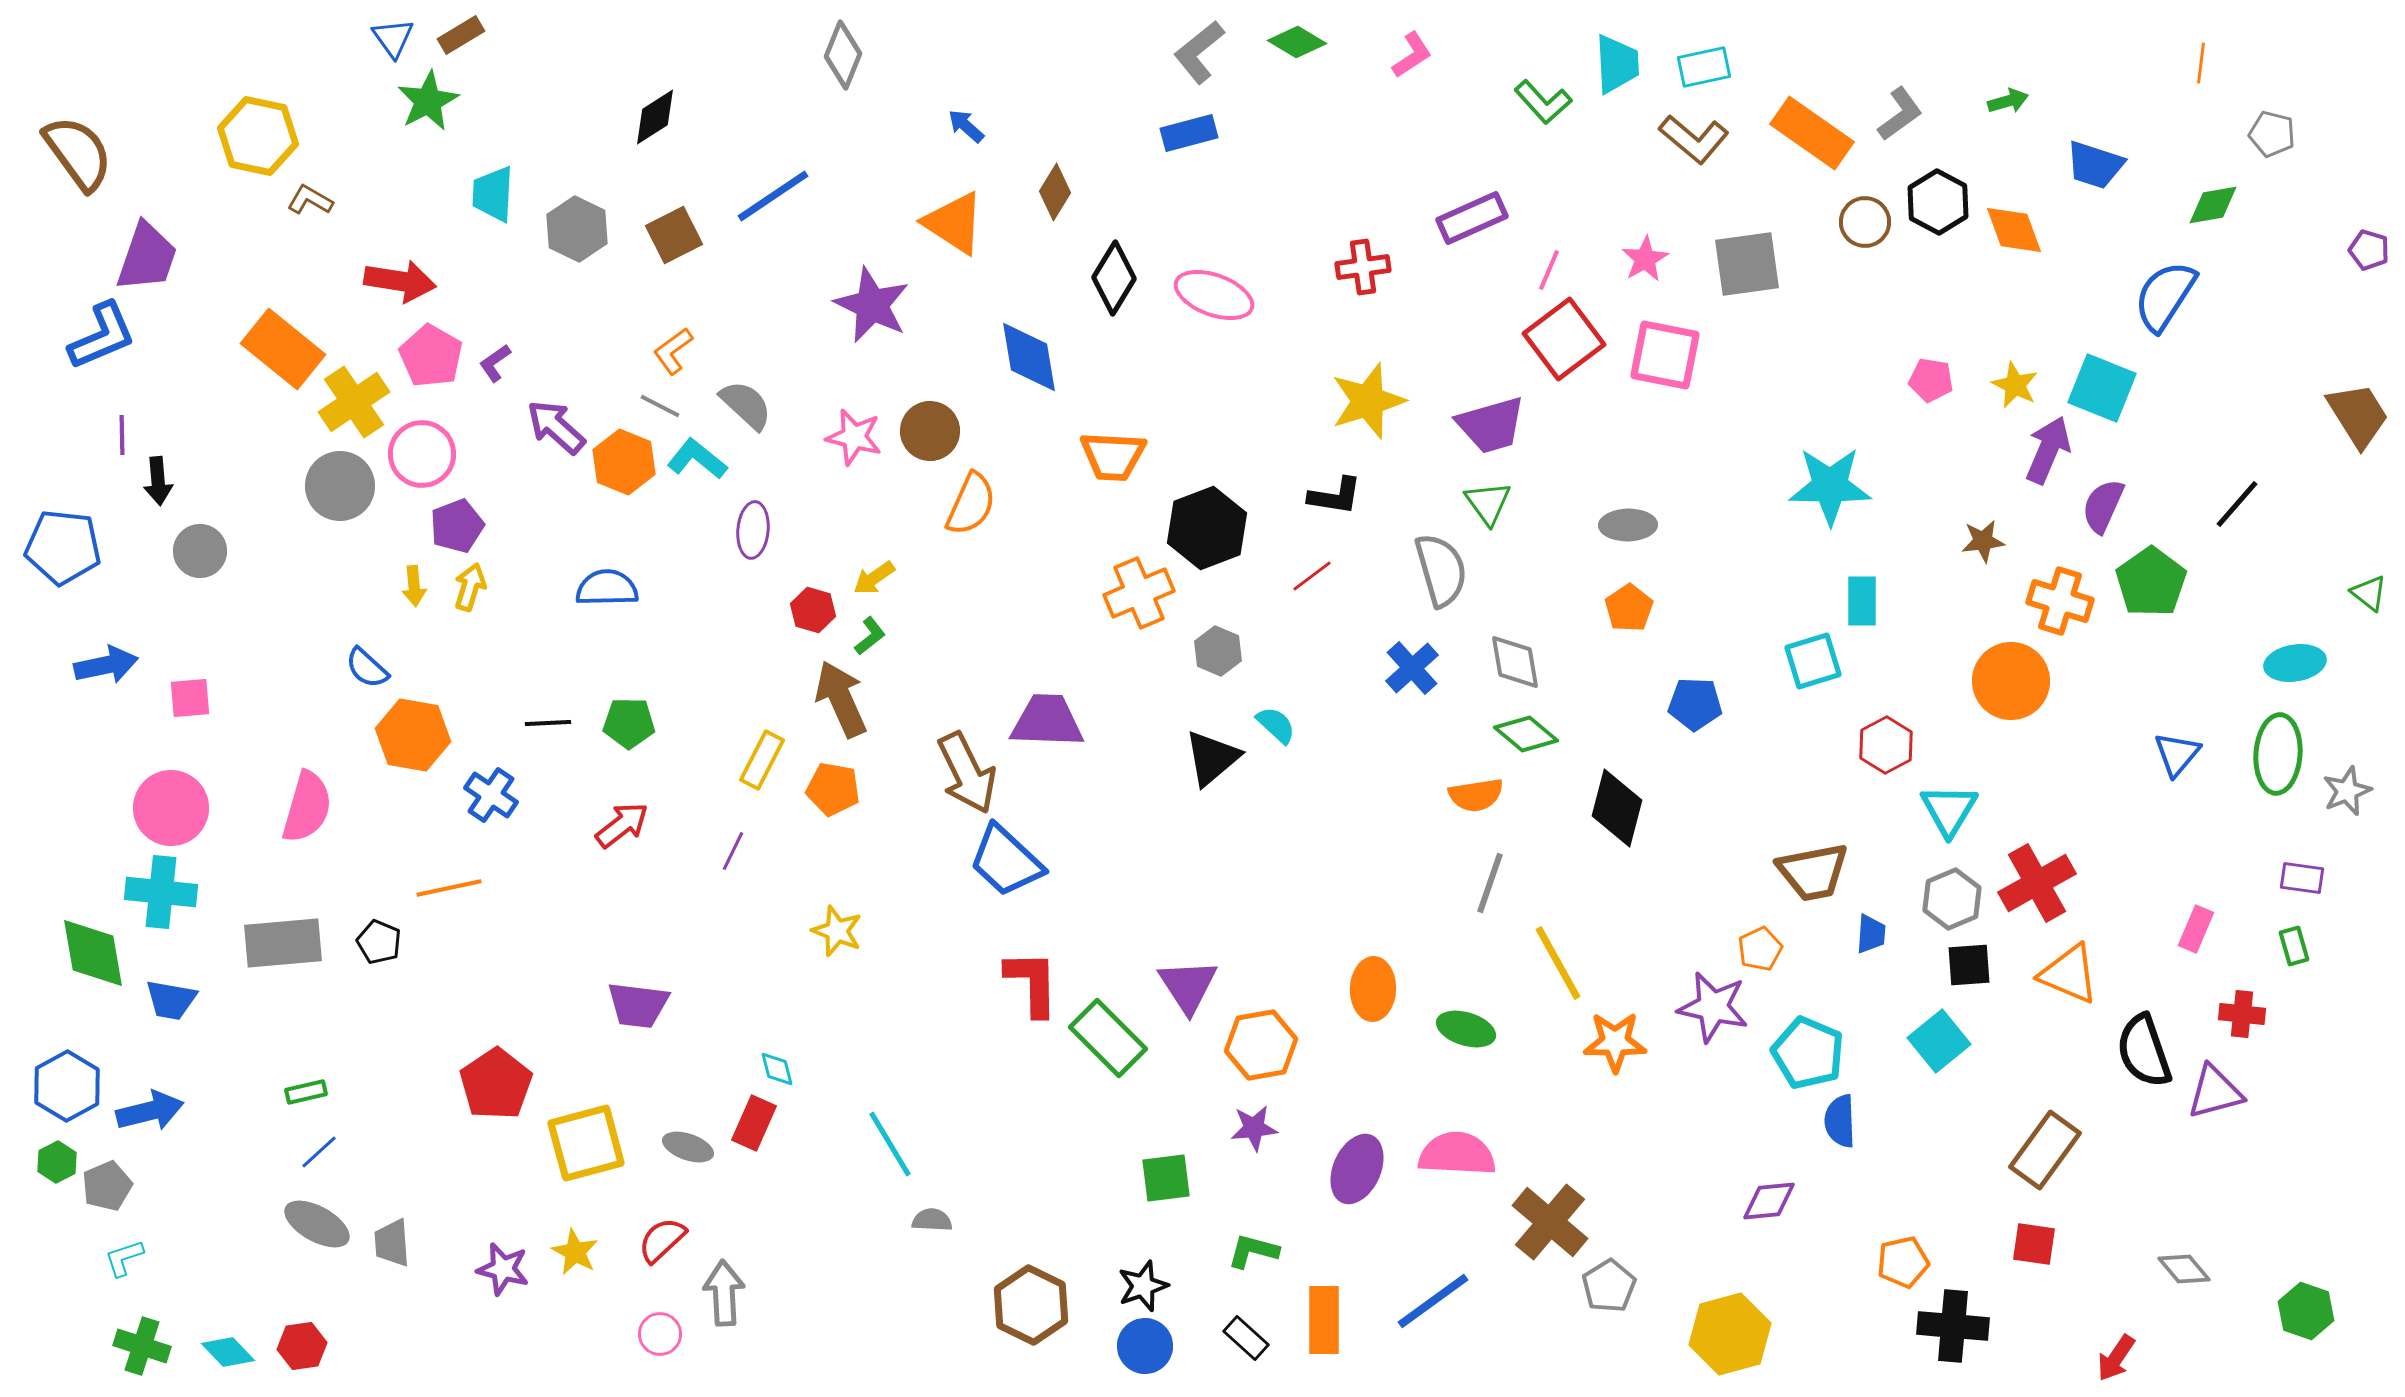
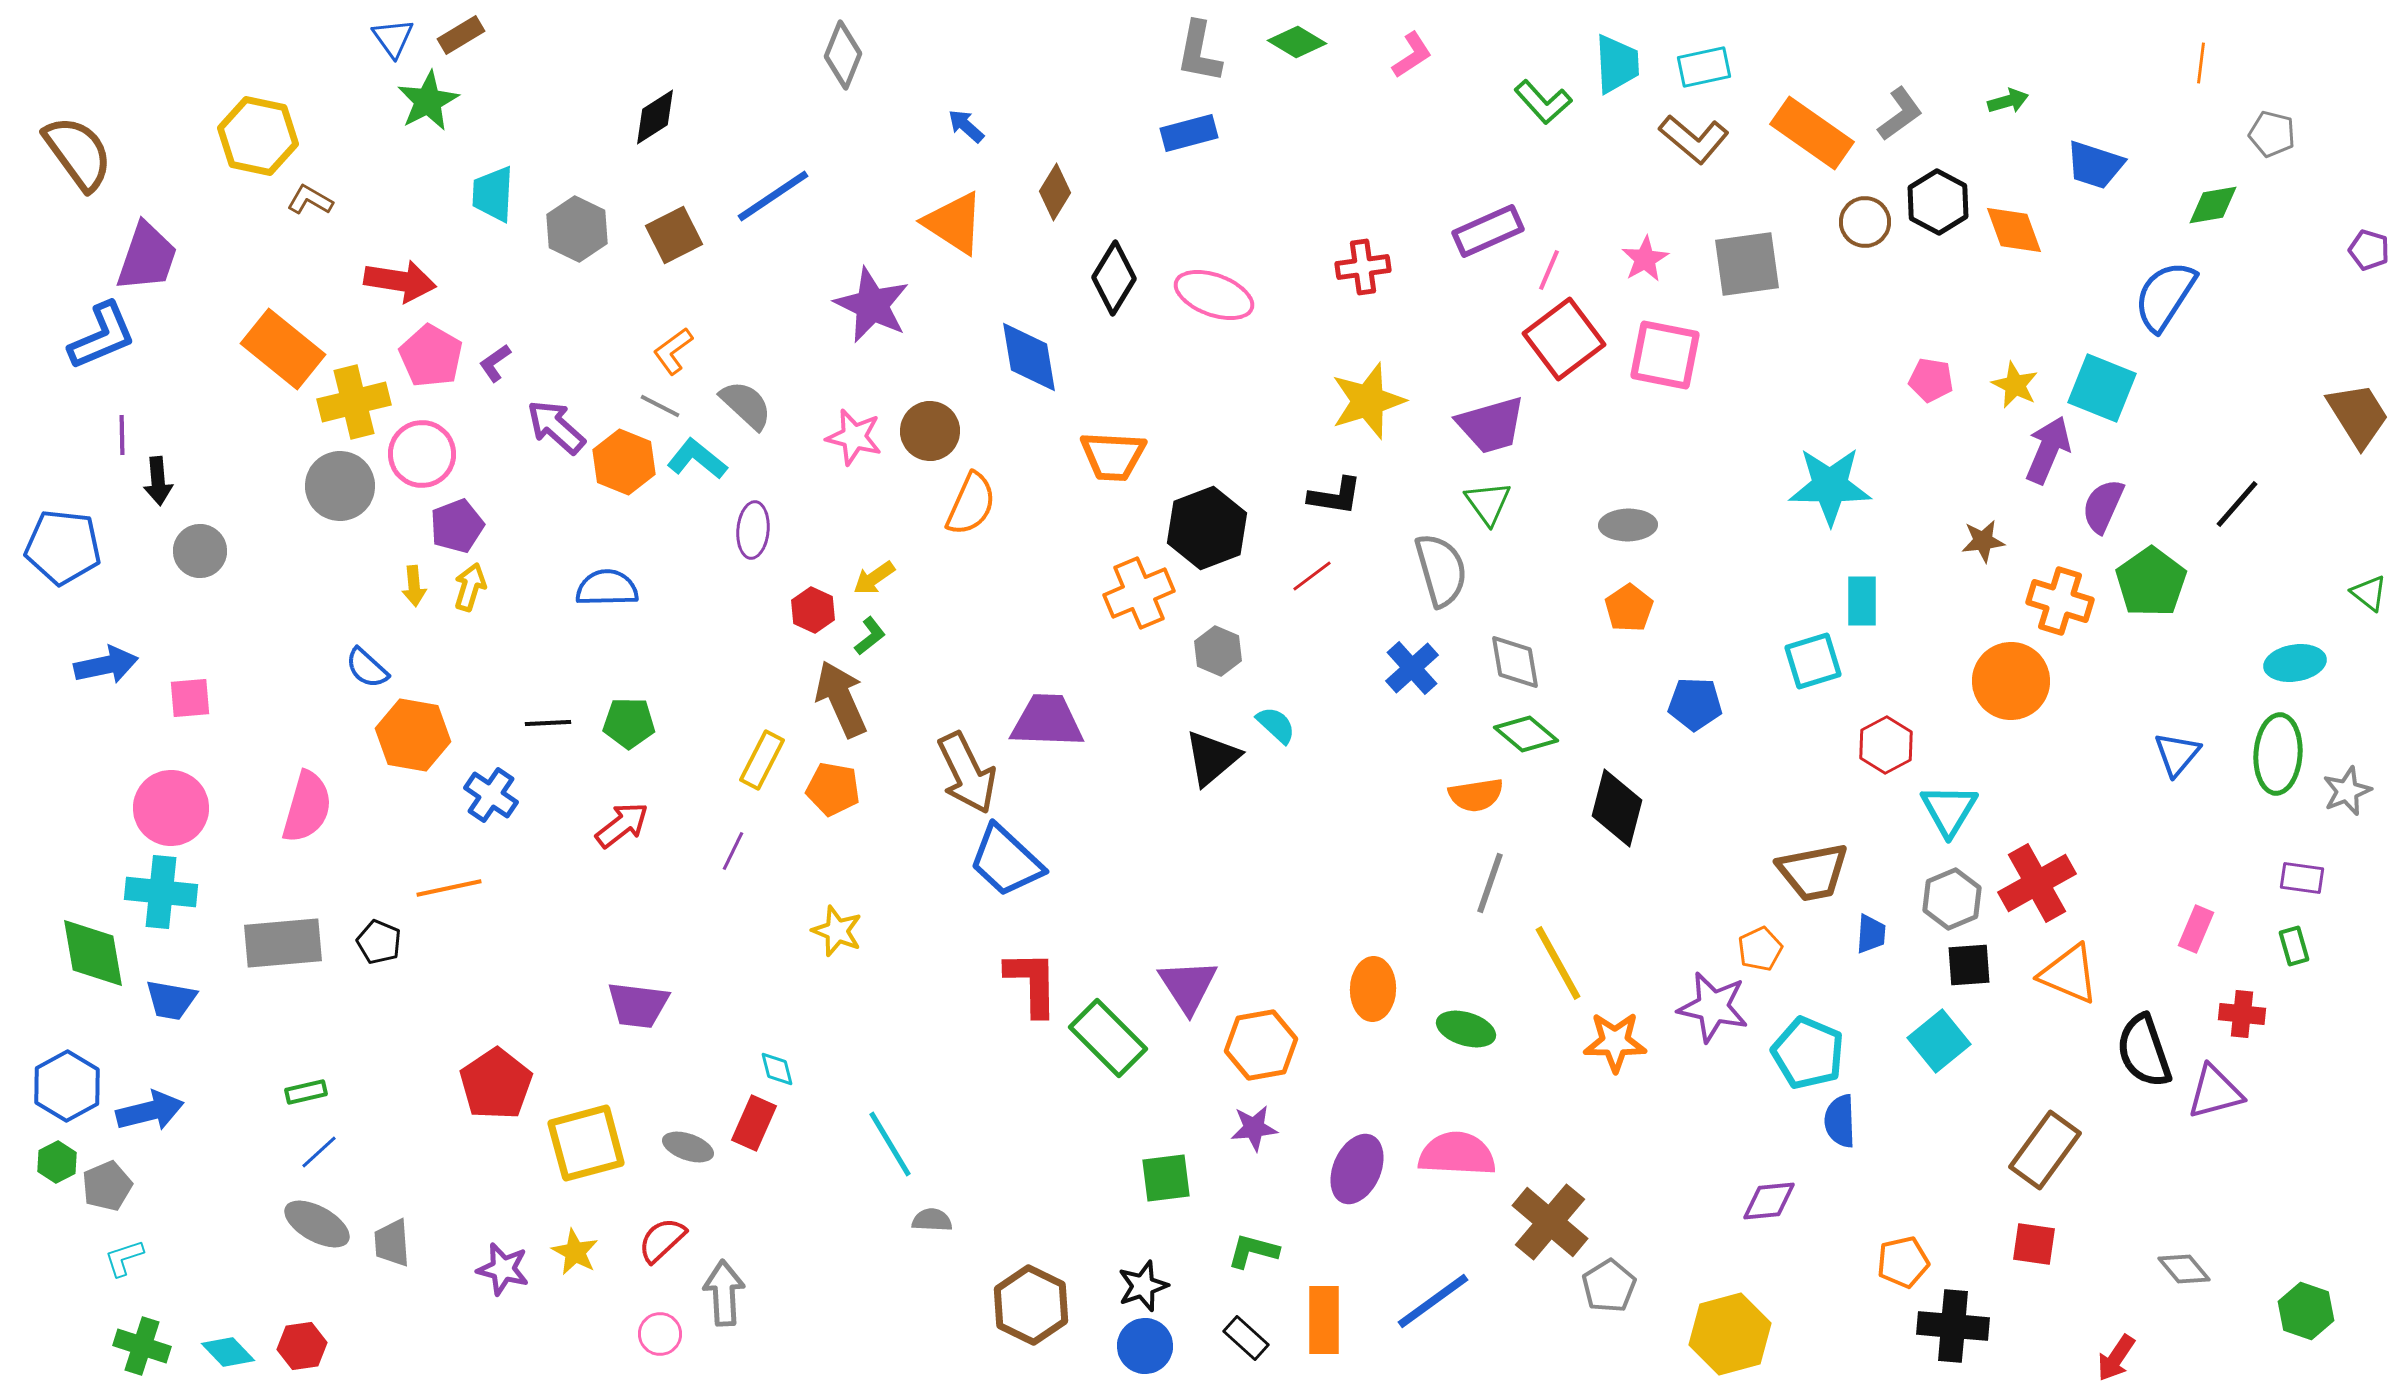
gray L-shape at (1199, 52): rotated 40 degrees counterclockwise
purple rectangle at (1472, 218): moved 16 px right, 13 px down
yellow cross at (354, 402): rotated 20 degrees clockwise
red hexagon at (813, 610): rotated 9 degrees clockwise
